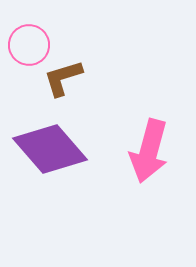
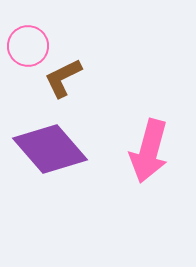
pink circle: moved 1 px left, 1 px down
brown L-shape: rotated 9 degrees counterclockwise
